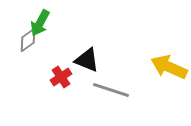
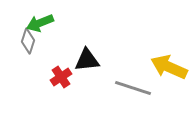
green arrow: rotated 40 degrees clockwise
gray diamond: moved 1 px down; rotated 35 degrees counterclockwise
black triangle: rotated 28 degrees counterclockwise
gray line: moved 22 px right, 2 px up
